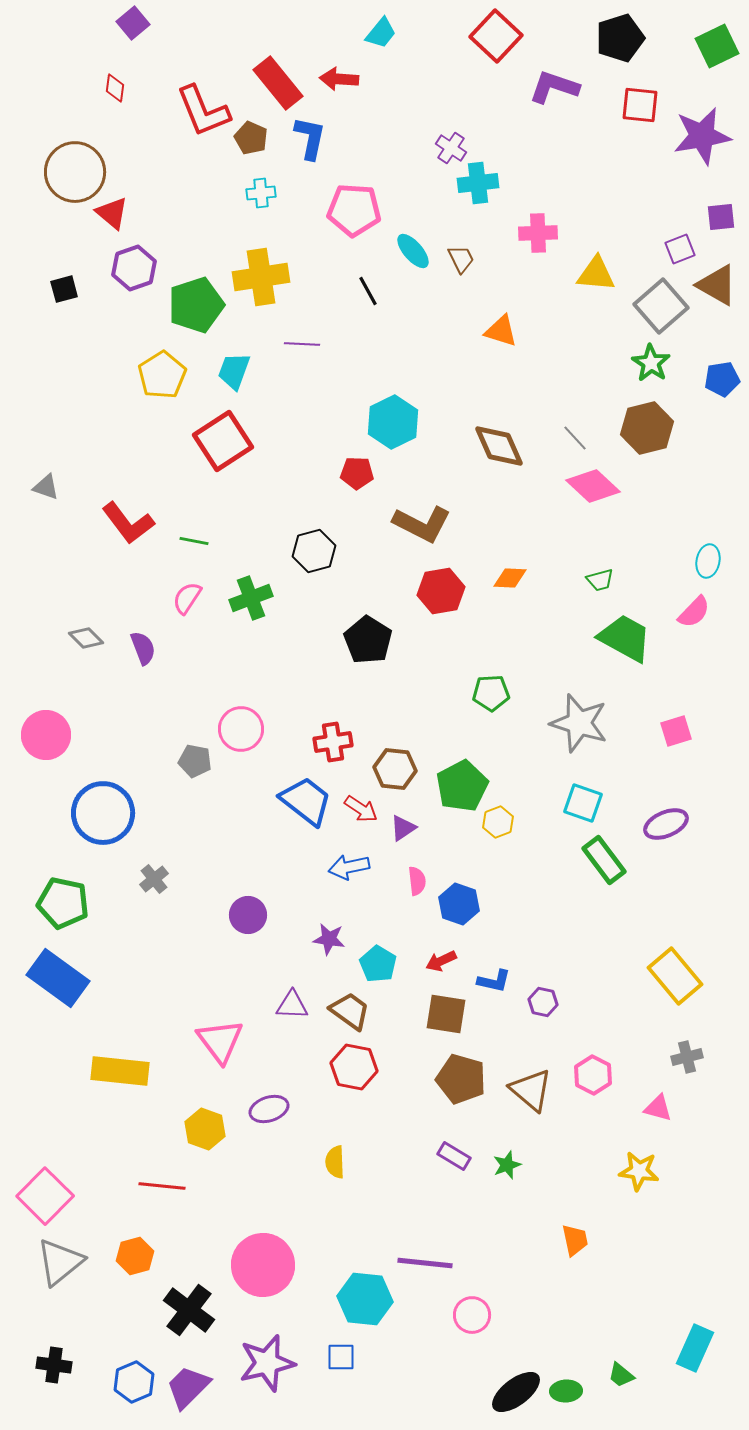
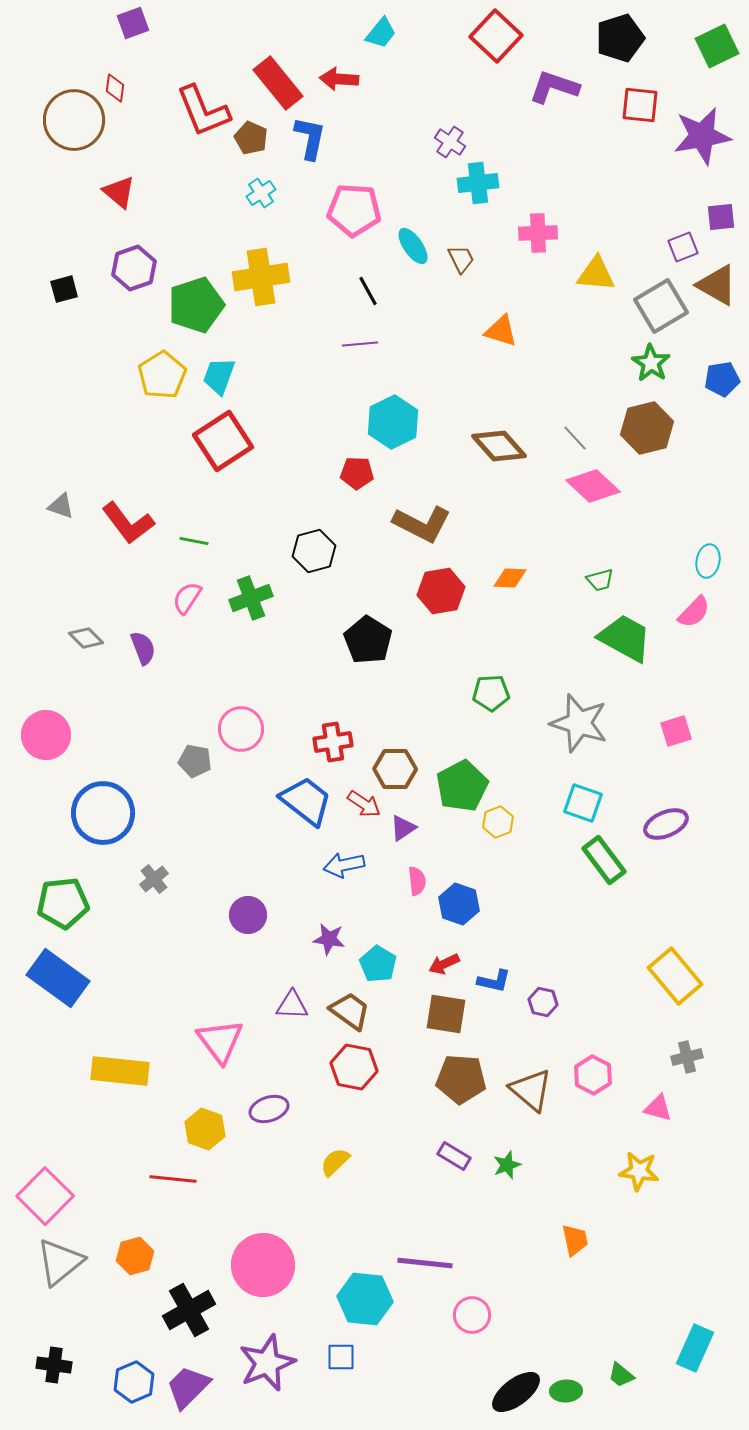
purple square at (133, 23): rotated 20 degrees clockwise
purple cross at (451, 148): moved 1 px left, 6 px up
brown circle at (75, 172): moved 1 px left, 52 px up
cyan cross at (261, 193): rotated 28 degrees counterclockwise
red triangle at (112, 213): moved 7 px right, 21 px up
purple square at (680, 249): moved 3 px right, 2 px up
cyan ellipse at (413, 251): moved 5 px up; rotated 6 degrees clockwise
gray square at (661, 306): rotated 10 degrees clockwise
purple line at (302, 344): moved 58 px right; rotated 8 degrees counterclockwise
cyan trapezoid at (234, 371): moved 15 px left, 5 px down
brown diamond at (499, 446): rotated 18 degrees counterclockwise
gray triangle at (46, 487): moved 15 px right, 19 px down
brown hexagon at (395, 769): rotated 6 degrees counterclockwise
red arrow at (361, 809): moved 3 px right, 5 px up
blue arrow at (349, 867): moved 5 px left, 2 px up
green pentagon at (63, 903): rotated 18 degrees counterclockwise
red arrow at (441, 961): moved 3 px right, 3 px down
brown pentagon at (461, 1079): rotated 12 degrees counterclockwise
yellow semicircle at (335, 1162): rotated 48 degrees clockwise
red line at (162, 1186): moved 11 px right, 7 px up
black cross at (189, 1310): rotated 24 degrees clockwise
purple star at (267, 1363): rotated 8 degrees counterclockwise
